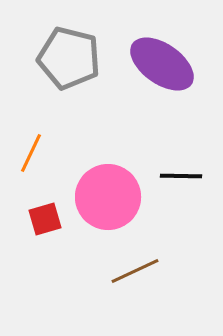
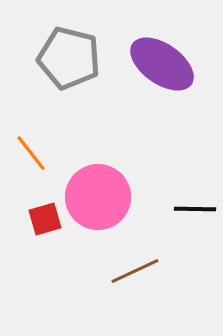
orange line: rotated 63 degrees counterclockwise
black line: moved 14 px right, 33 px down
pink circle: moved 10 px left
